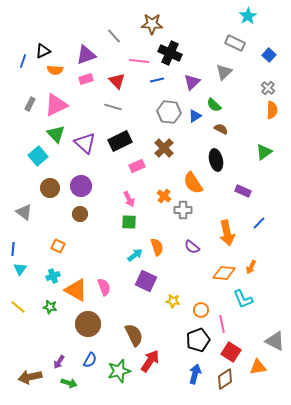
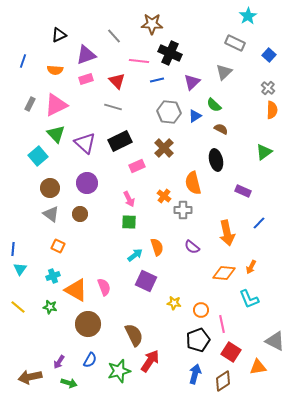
black triangle at (43, 51): moved 16 px right, 16 px up
orange semicircle at (193, 183): rotated 20 degrees clockwise
purple circle at (81, 186): moved 6 px right, 3 px up
gray triangle at (24, 212): moved 27 px right, 2 px down
cyan L-shape at (243, 299): moved 6 px right
yellow star at (173, 301): moved 1 px right, 2 px down
brown diamond at (225, 379): moved 2 px left, 2 px down
